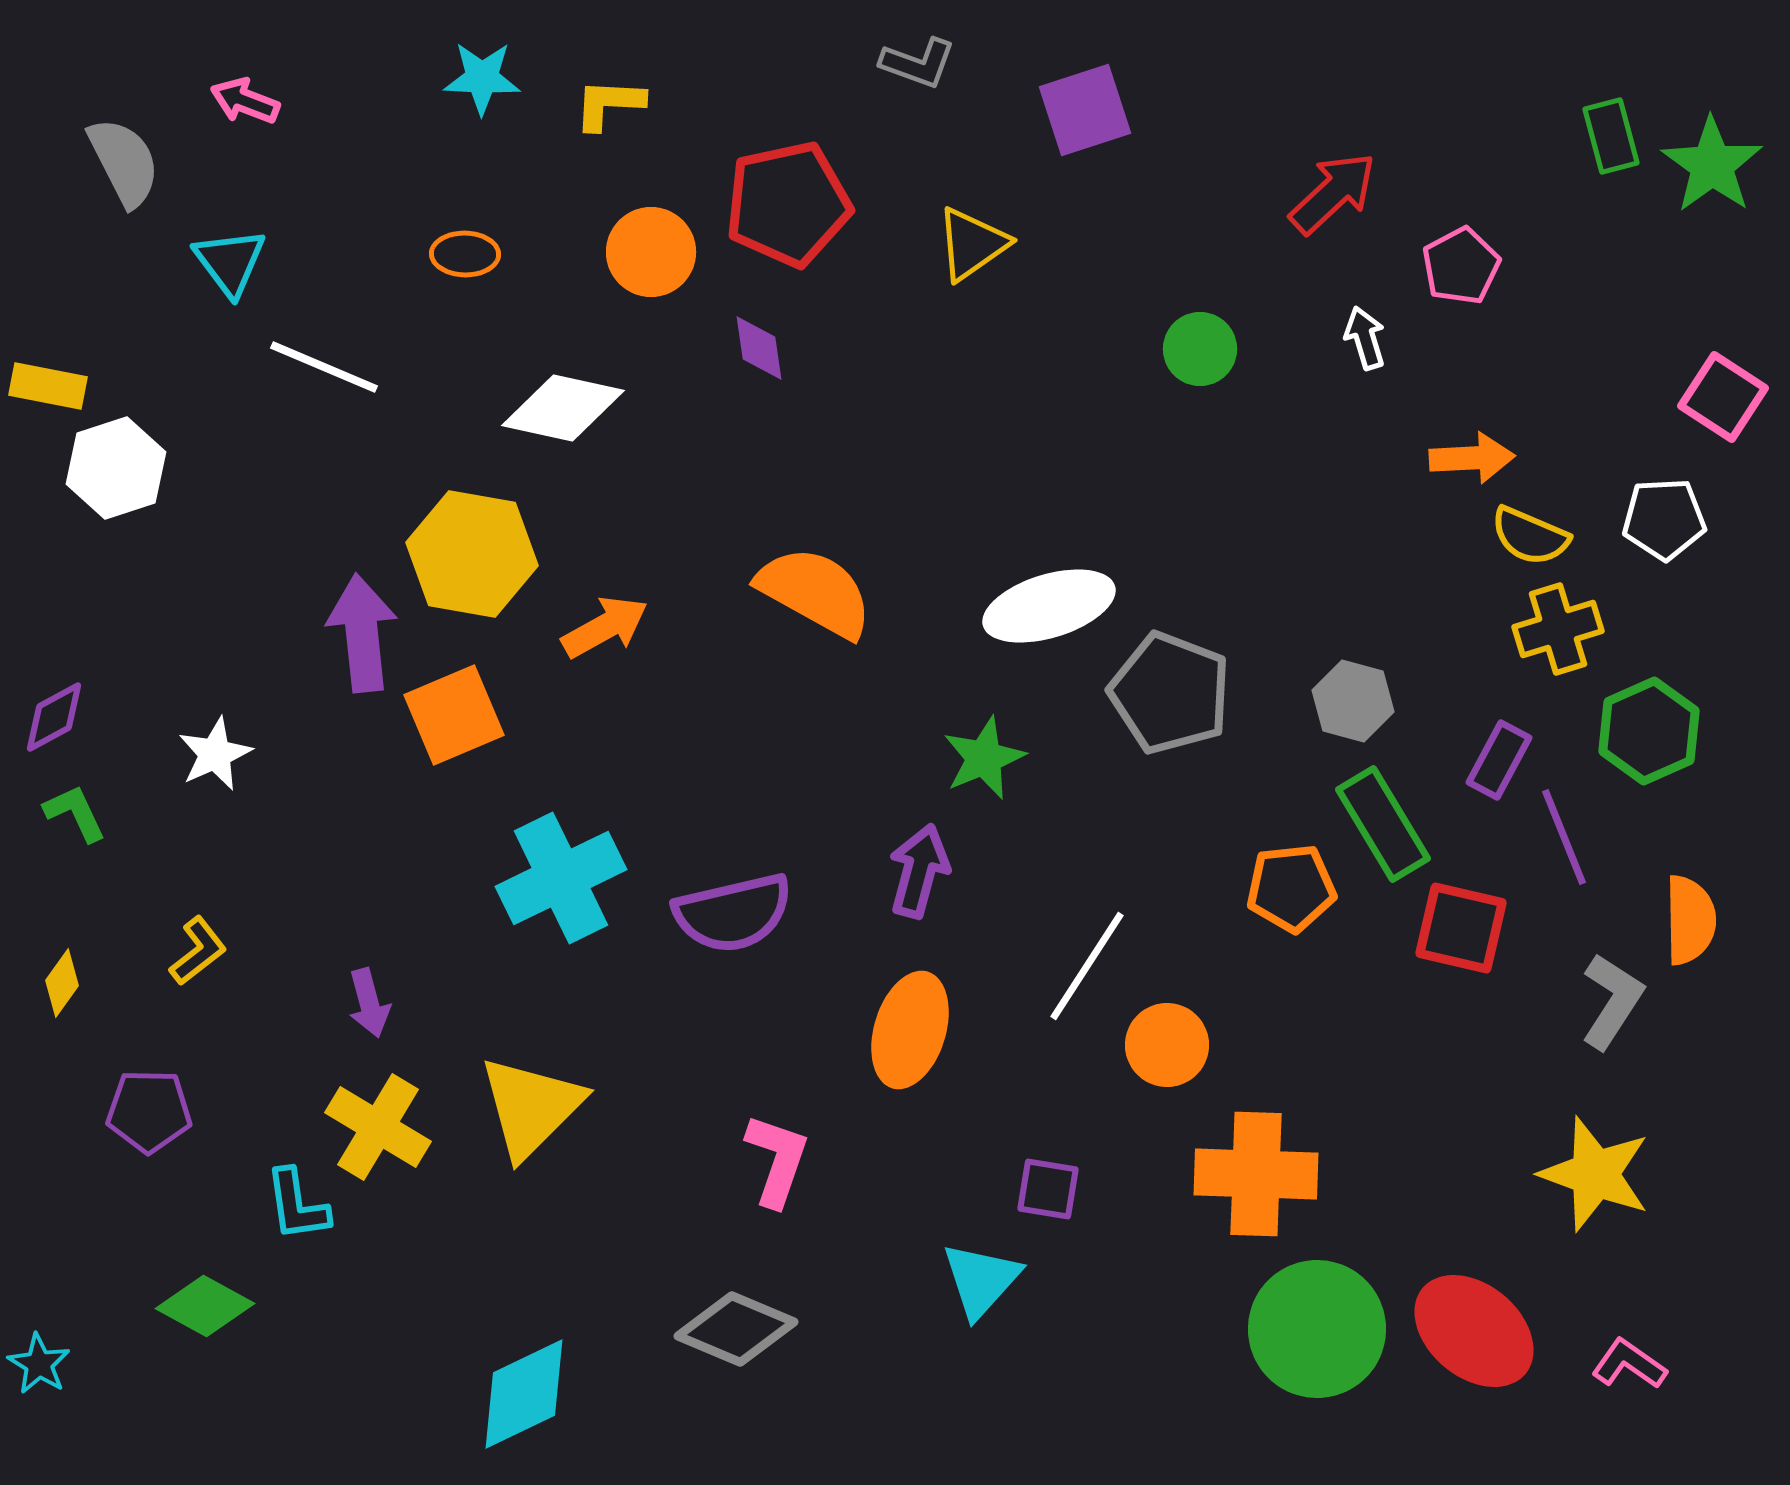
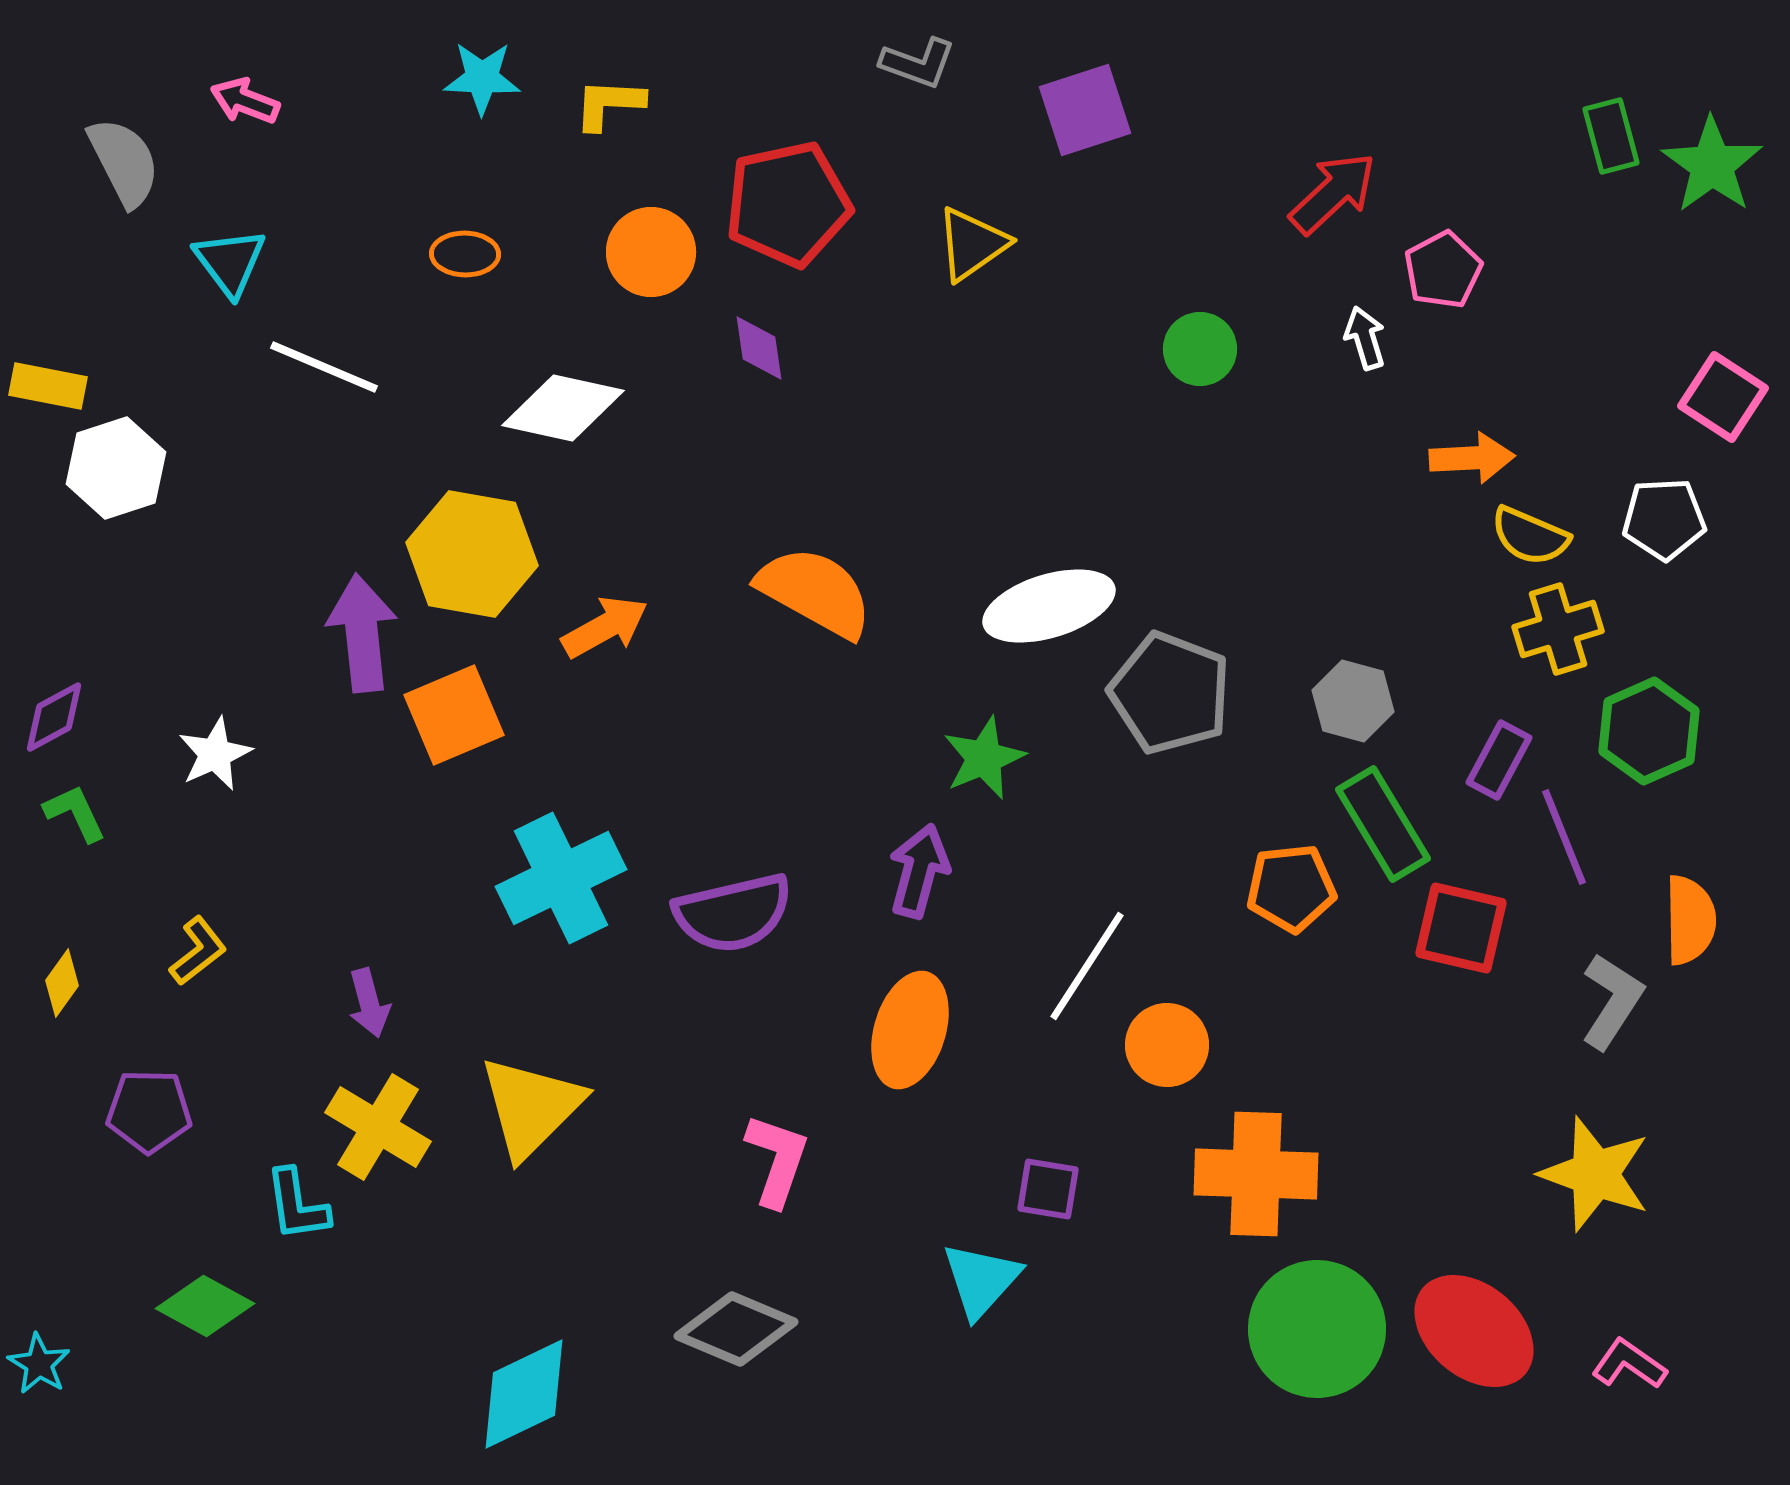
pink pentagon at (1461, 266): moved 18 px left, 4 px down
